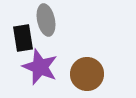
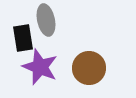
brown circle: moved 2 px right, 6 px up
